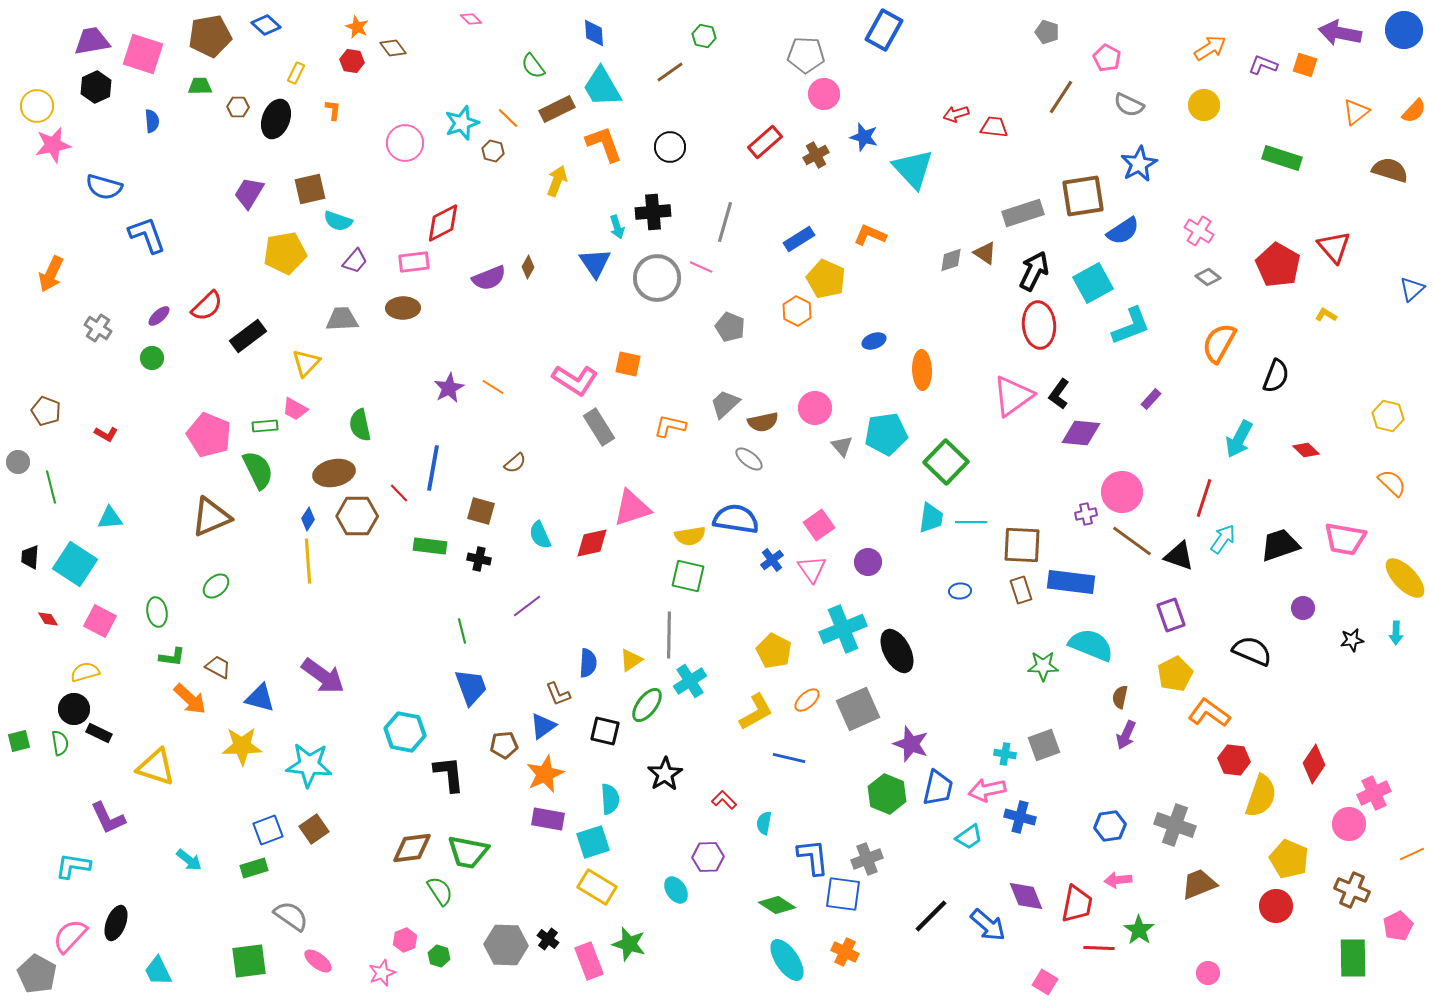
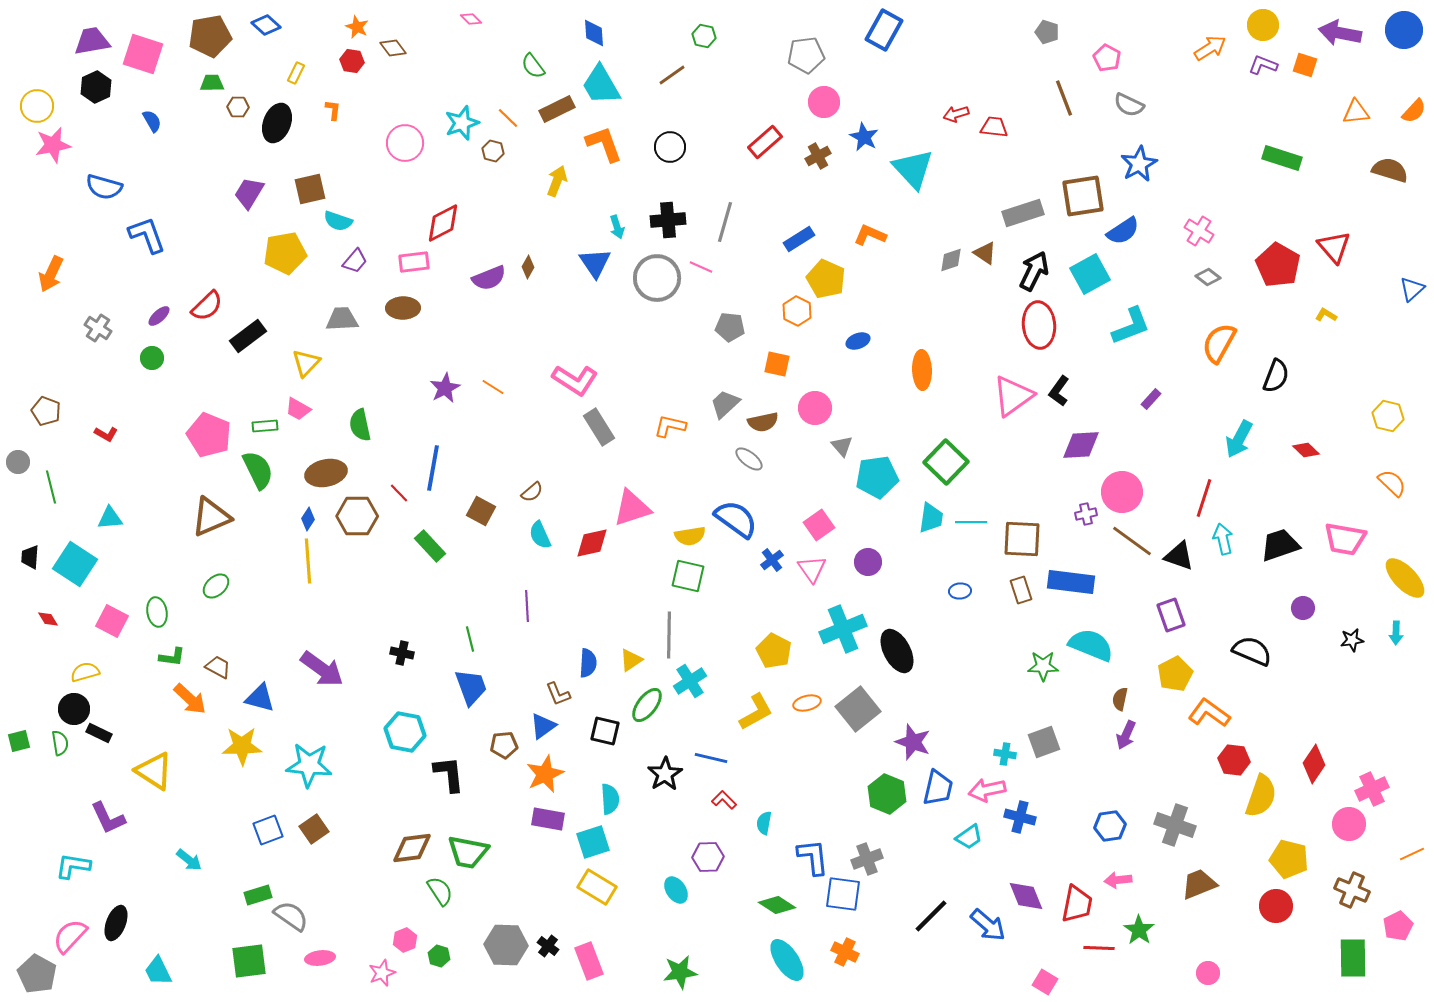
gray pentagon at (806, 55): rotated 9 degrees counterclockwise
brown line at (670, 72): moved 2 px right, 3 px down
green trapezoid at (200, 86): moved 12 px right, 3 px up
cyan trapezoid at (602, 87): moved 1 px left, 2 px up
pink circle at (824, 94): moved 8 px down
brown line at (1061, 97): moved 3 px right, 1 px down; rotated 54 degrees counterclockwise
yellow circle at (1204, 105): moved 59 px right, 80 px up
orange triangle at (1356, 112): rotated 32 degrees clockwise
black ellipse at (276, 119): moved 1 px right, 4 px down
blue semicircle at (152, 121): rotated 25 degrees counterclockwise
blue star at (864, 137): rotated 12 degrees clockwise
brown cross at (816, 155): moved 2 px right, 1 px down
black cross at (653, 212): moved 15 px right, 8 px down
cyan square at (1093, 283): moved 3 px left, 9 px up
gray pentagon at (730, 327): rotated 16 degrees counterclockwise
blue ellipse at (874, 341): moved 16 px left
orange square at (628, 364): moved 149 px right
purple star at (449, 388): moved 4 px left
black L-shape at (1059, 394): moved 3 px up
pink trapezoid at (295, 409): moved 3 px right
purple diamond at (1081, 433): moved 12 px down; rotated 9 degrees counterclockwise
cyan pentagon at (886, 434): moved 9 px left, 43 px down
brown semicircle at (515, 463): moved 17 px right, 29 px down
brown ellipse at (334, 473): moved 8 px left
brown square at (481, 511): rotated 12 degrees clockwise
blue semicircle at (736, 519): rotated 27 degrees clockwise
cyan arrow at (1223, 539): rotated 48 degrees counterclockwise
brown square at (1022, 545): moved 6 px up
green rectangle at (430, 546): rotated 40 degrees clockwise
black cross at (479, 559): moved 77 px left, 94 px down
purple line at (527, 606): rotated 56 degrees counterclockwise
pink square at (100, 621): moved 12 px right
green line at (462, 631): moved 8 px right, 8 px down
purple arrow at (323, 676): moved 1 px left, 7 px up
brown semicircle at (1120, 697): moved 2 px down
orange ellipse at (807, 700): moved 3 px down; rotated 28 degrees clockwise
gray square at (858, 709): rotated 15 degrees counterclockwise
purple star at (911, 744): moved 2 px right, 2 px up
gray square at (1044, 745): moved 3 px up
blue line at (789, 758): moved 78 px left
yellow triangle at (156, 767): moved 2 px left, 4 px down; rotated 15 degrees clockwise
pink cross at (1374, 793): moved 2 px left, 4 px up
yellow pentagon at (1289, 859): rotated 9 degrees counterclockwise
green rectangle at (254, 868): moved 4 px right, 27 px down
black cross at (548, 939): moved 7 px down
green star at (629, 944): moved 51 px right, 28 px down; rotated 24 degrees counterclockwise
pink ellipse at (318, 961): moved 2 px right, 3 px up; rotated 44 degrees counterclockwise
